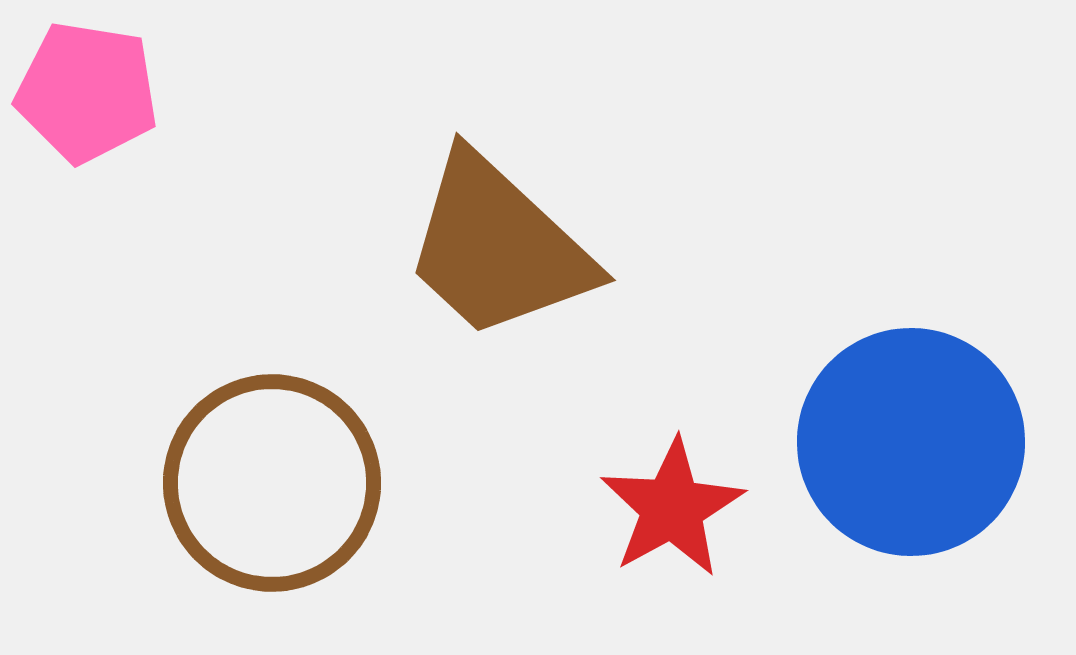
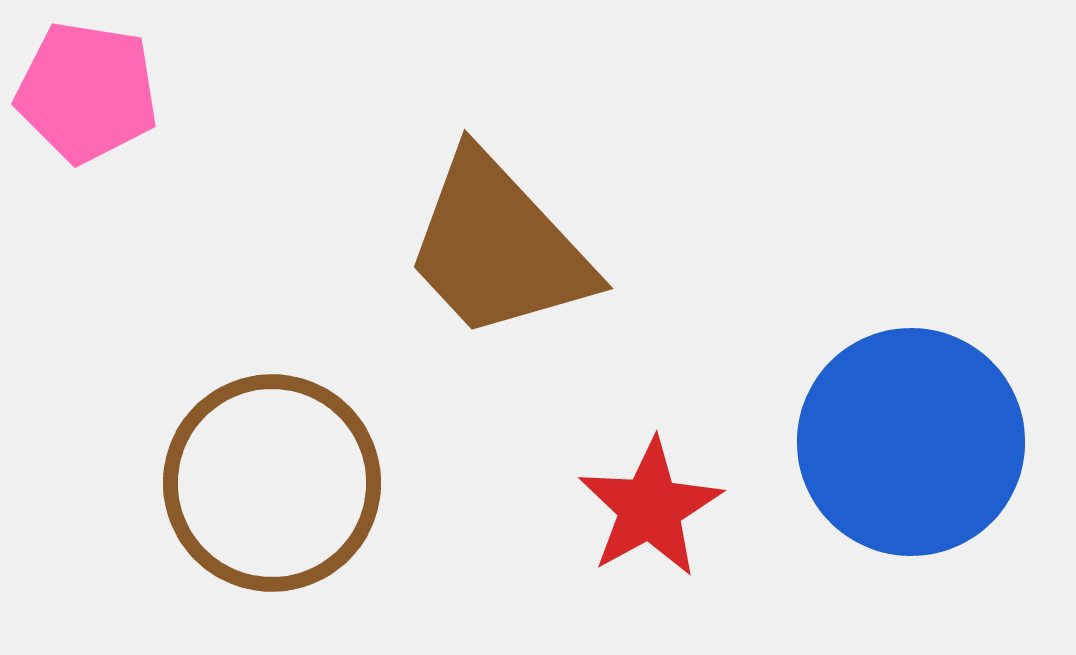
brown trapezoid: rotated 4 degrees clockwise
red star: moved 22 px left
